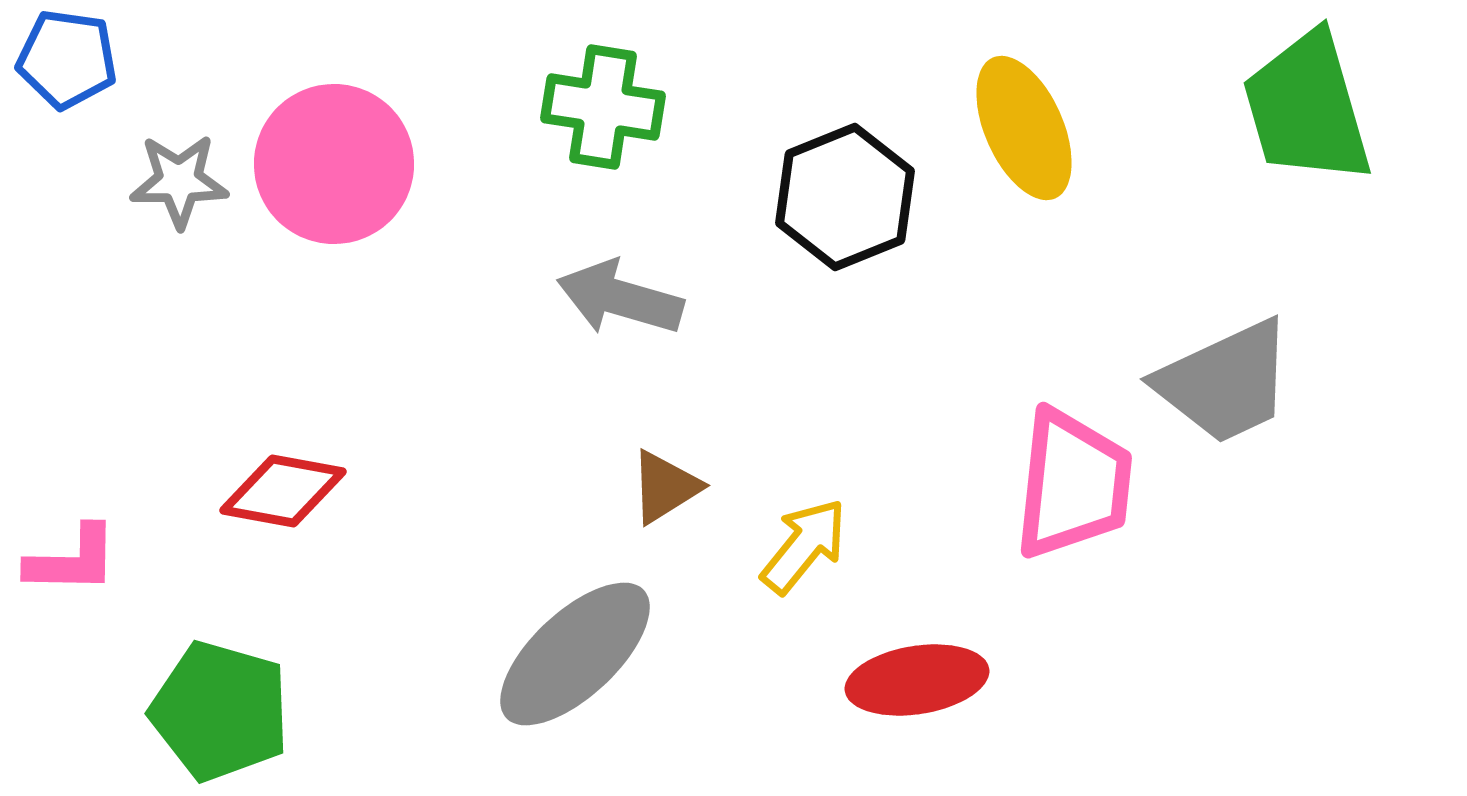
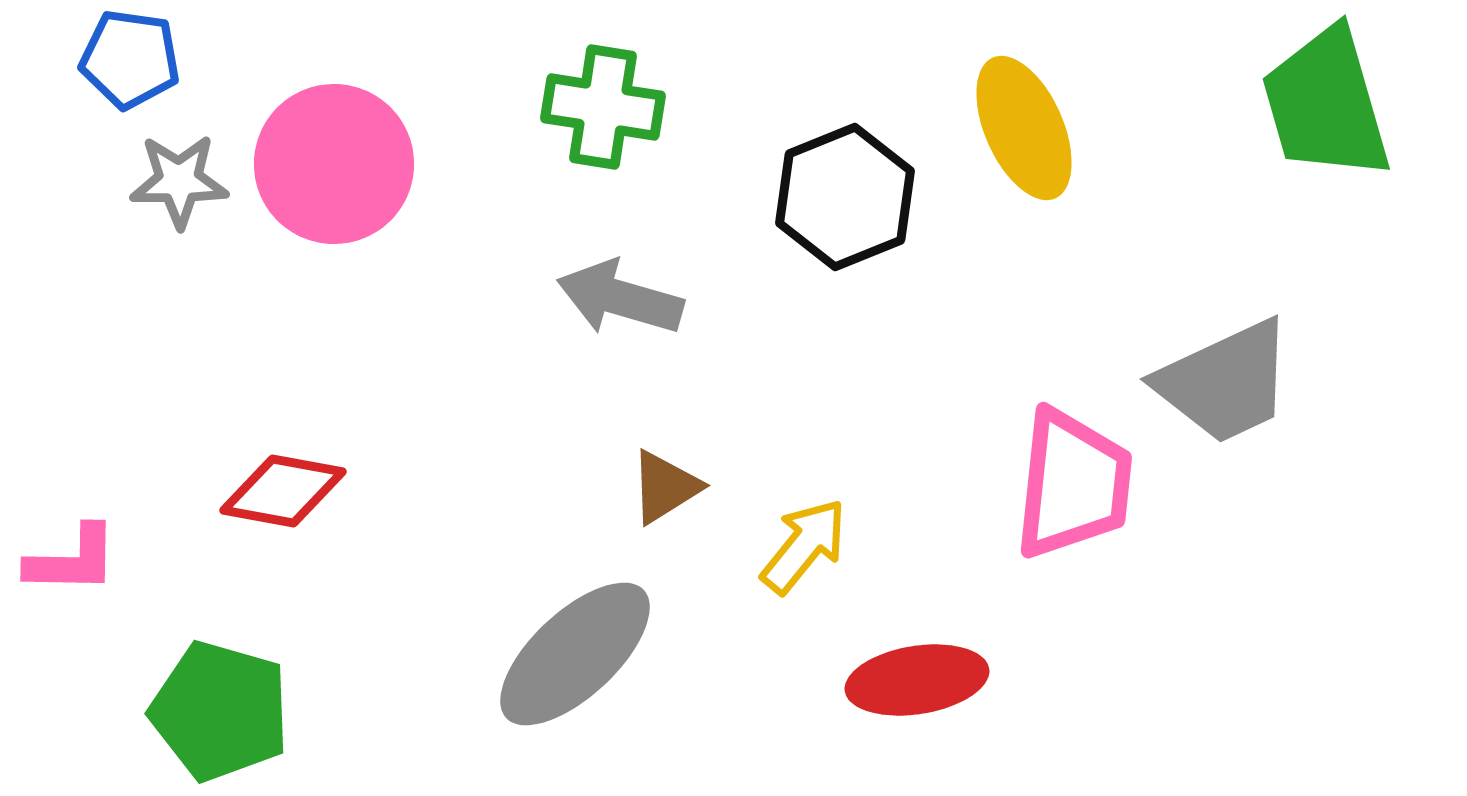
blue pentagon: moved 63 px right
green trapezoid: moved 19 px right, 4 px up
